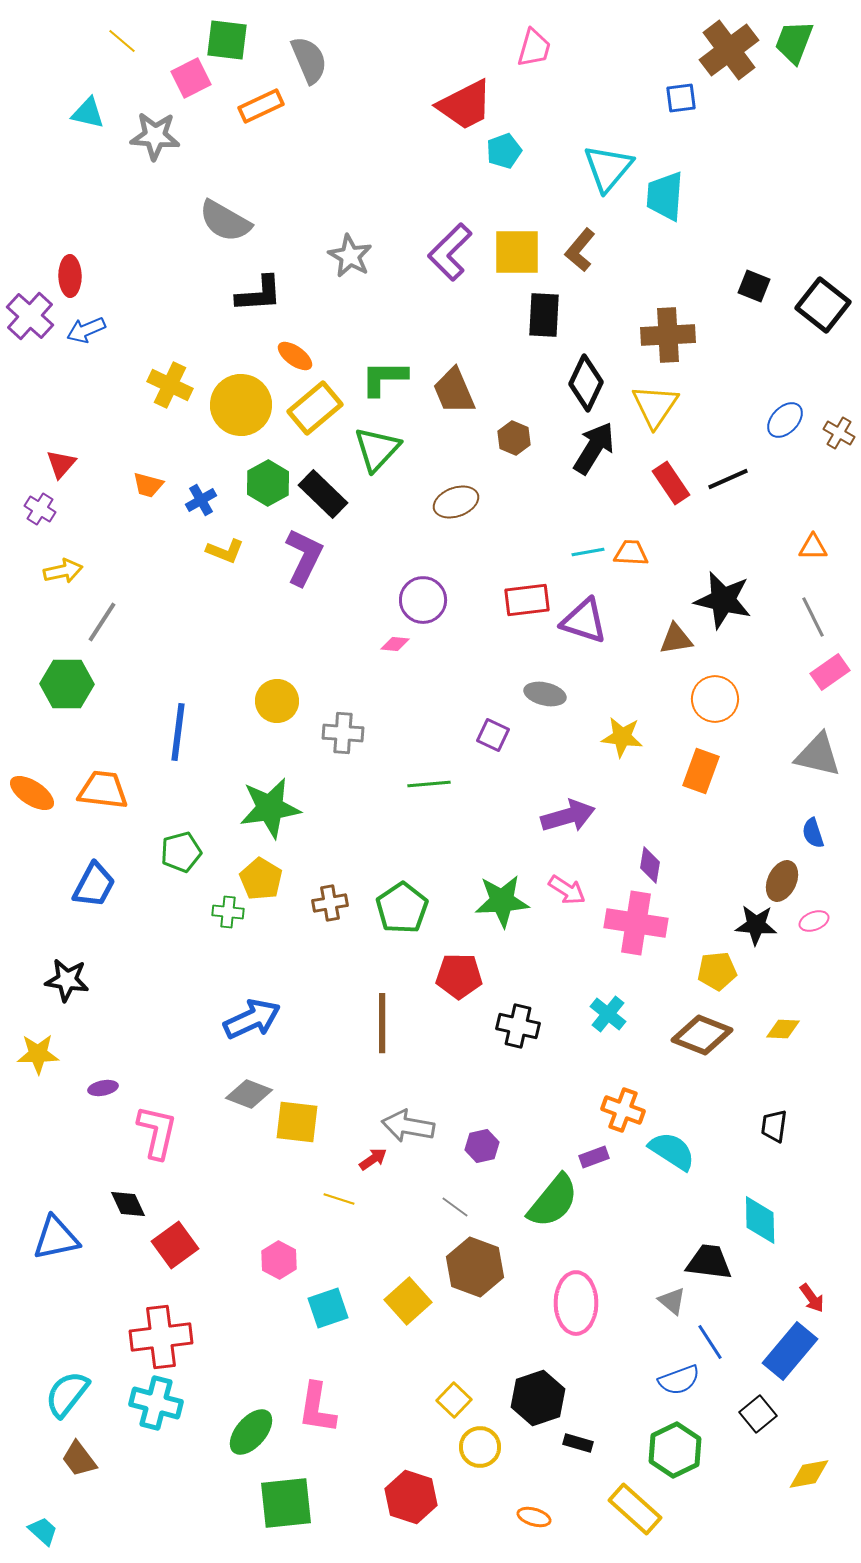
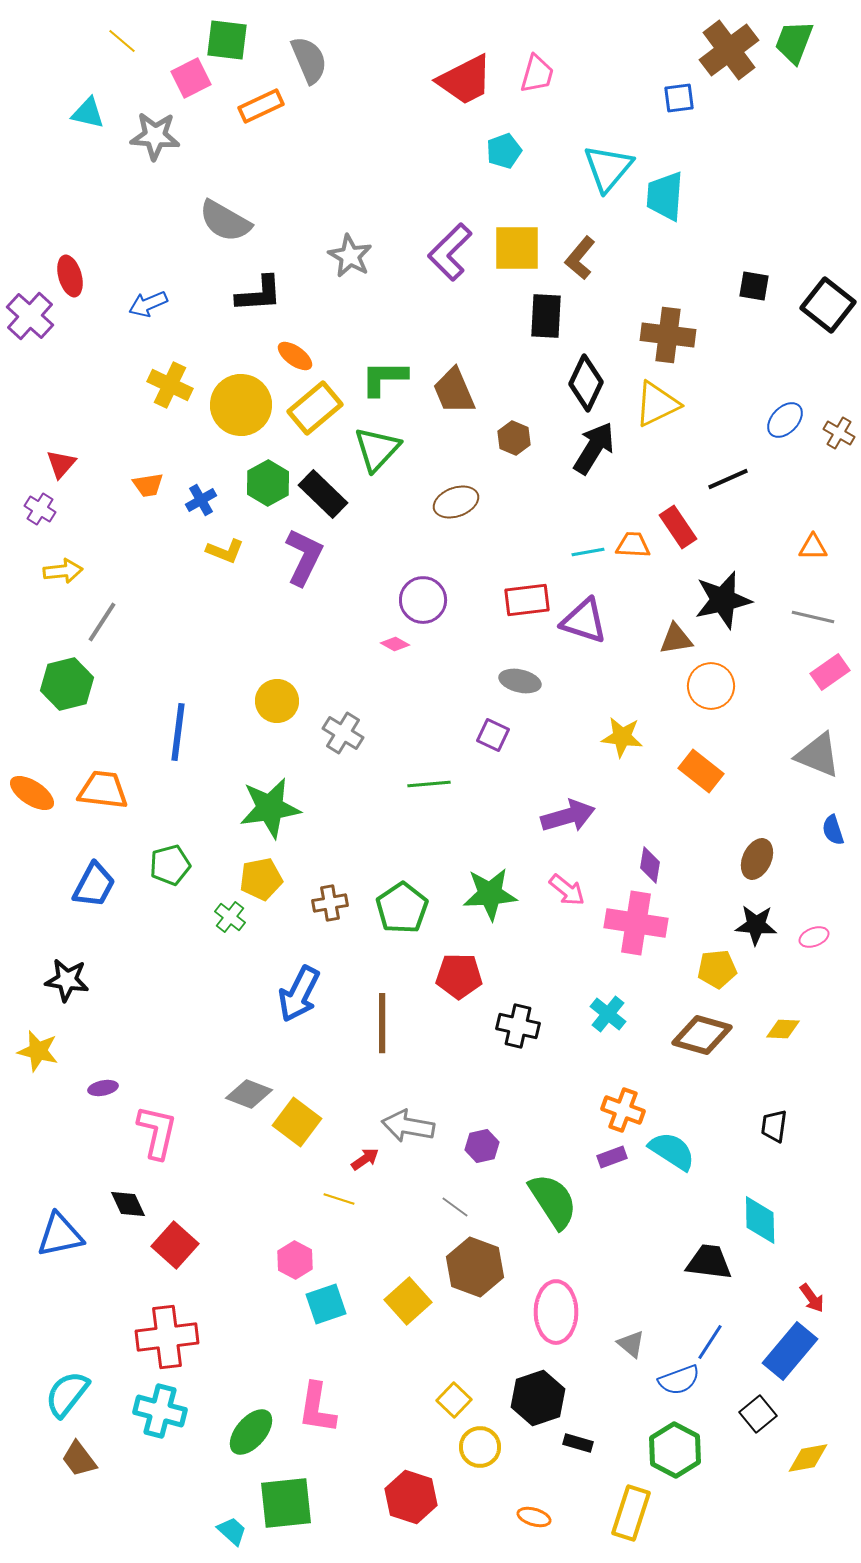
pink trapezoid at (534, 48): moved 3 px right, 26 px down
blue square at (681, 98): moved 2 px left
red trapezoid at (465, 105): moved 25 px up
brown L-shape at (580, 250): moved 8 px down
yellow square at (517, 252): moved 4 px up
red ellipse at (70, 276): rotated 15 degrees counterclockwise
black square at (754, 286): rotated 12 degrees counterclockwise
black square at (823, 305): moved 5 px right
black rectangle at (544, 315): moved 2 px right, 1 px down
blue arrow at (86, 330): moved 62 px right, 26 px up
brown cross at (668, 335): rotated 10 degrees clockwise
yellow triangle at (655, 406): moved 2 px right, 2 px up; rotated 30 degrees clockwise
red rectangle at (671, 483): moved 7 px right, 44 px down
orange trapezoid at (148, 485): rotated 24 degrees counterclockwise
orange trapezoid at (631, 553): moved 2 px right, 8 px up
yellow arrow at (63, 571): rotated 6 degrees clockwise
black star at (723, 600): rotated 26 degrees counterclockwise
gray line at (813, 617): rotated 51 degrees counterclockwise
pink diamond at (395, 644): rotated 24 degrees clockwise
green hexagon at (67, 684): rotated 15 degrees counterclockwise
gray ellipse at (545, 694): moved 25 px left, 13 px up
orange circle at (715, 699): moved 4 px left, 13 px up
gray cross at (343, 733): rotated 27 degrees clockwise
gray triangle at (818, 755): rotated 9 degrees clockwise
orange rectangle at (701, 771): rotated 72 degrees counterclockwise
blue semicircle at (813, 833): moved 20 px right, 3 px up
green pentagon at (181, 852): moved 11 px left, 13 px down
yellow pentagon at (261, 879): rotated 30 degrees clockwise
brown ellipse at (782, 881): moved 25 px left, 22 px up
pink arrow at (567, 890): rotated 6 degrees clockwise
green star at (502, 901): moved 12 px left, 7 px up
green cross at (228, 912): moved 2 px right, 5 px down; rotated 32 degrees clockwise
pink ellipse at (814, 921): moved 16 px down
yellow pentagon at (717, 971): moved 2 px up
blue arrow at (252, 1019): moved 47 px right, 25 px up; rotated 142 degrees clockwise
brown diamond at (702, 1035): rotated 6 degrees counterclockwise
yellow star at (38, 1054): moved 3 px up; rotated 15 degrees clockwise
yellow square at (297, 1122): rotated 30 degrees clockwise
purple rectangle at (594, 1157): moved 18 px right
red arrow at (373, 1159): moved 8 px left
green semicircle at (553, 1201): rotated 72 degrees counterclockwise
blue triangle at (56, 1238): moved 4 px right, 3 px up
red square at (175, 1245): rotated 12 degrees counterclockwise
pink hexagon at (279, 1260): moved 16 px right
gray triangle at (672, 1301): moved 41 px left, 43 px down
pink ellipse at (576, 1303): moved 20 px left, 9 px down
cyan square at (328, 1308): moved 2 px left, 4 px up
red cross at (161, 1337): moved 6 px right
blue line at (710, 1342): rotated 66 degrees clockwise
cyan cross at (156, 1403): moved 4 px right, 8 px down
green hexagon at (675, 1450): rotated 6 degrees counterclockwise
yellow diamond at (809, 1474): moved 1 px left, 16 px up
yellow rectangle at (635, 1509): moved 4 px left, 4 px down; rotated 66 degrees clockwise
cyan trapezoid at (43, 1531): moved 189 px right
